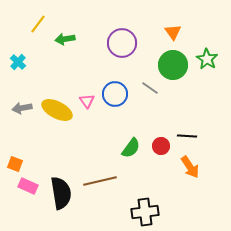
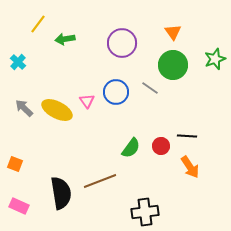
green star: moved 8 px right; rotated 20 degrees clockwise
blue circle: moved 1 px right, 2 px up
gray arrow: moved 2 px right; rotated 54 degrees clockwise
brown line: rotated 8 degrees counterclockwise
pink rectangle: moved 9 px left, 20 px down
